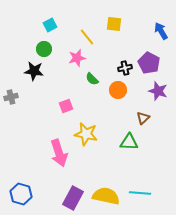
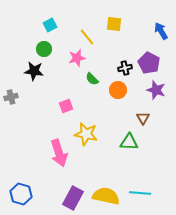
purple star: moved 2 px left, 1 px up
brown triangle: rotated 16 degrees counterclockwise
